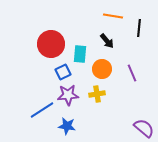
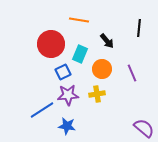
orange line: moved 34 px left, 4 px down
cyan rectangle: rotated 18 degrees clockwise
